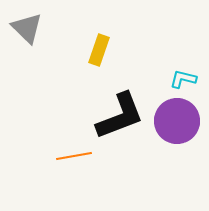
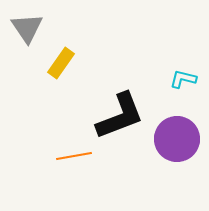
gray triangle: rotated 12 degrees clockwise
yellow rectangle: moved 38 px left, 13 px down; rotated 16 degrees clockwise
purple circle: moved 18 px down
